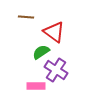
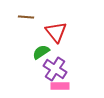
red triangle: moved 2 px right; rotated 15 degrees clockwise
purple cross: moved 1 px left, 1 px up
pink rectangle: moved 24 px right
